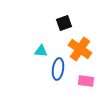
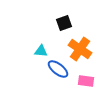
blue ellipse: rotated 60 degrees counterclockwise
